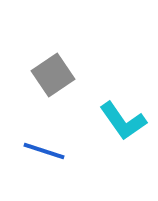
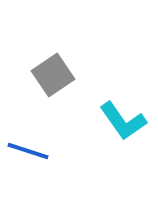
blue line: moved 16 px left
